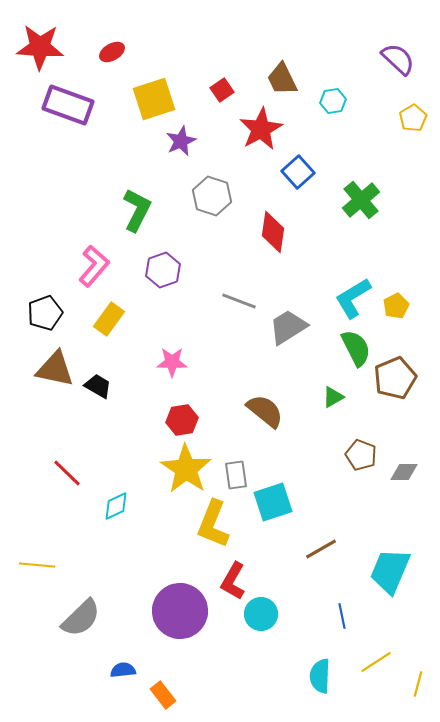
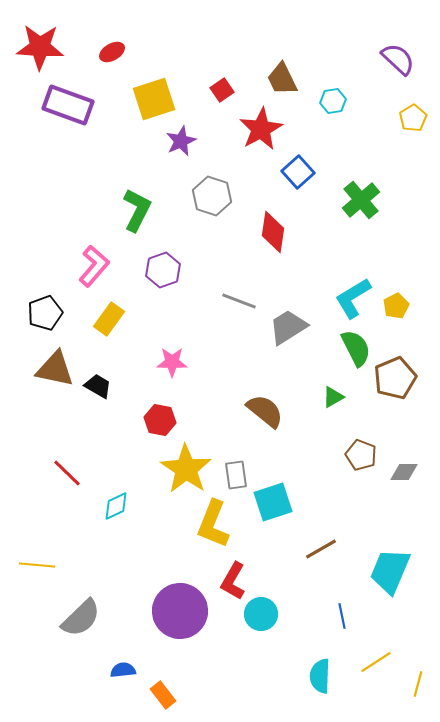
red hexagon at (182, 420): moved 22 px left; rotated 20 degrees clockwise
